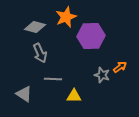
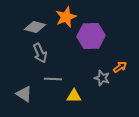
gray star: moved 3 px down
